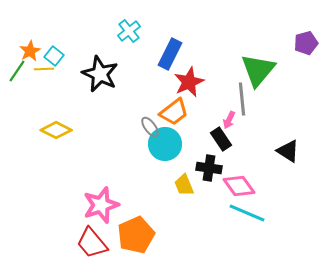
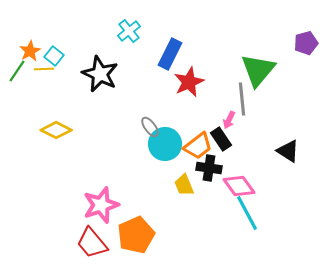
orange trapezoid: moved 24 px right, 34 px down
cyan line: rotated 39 degrees clockwise
